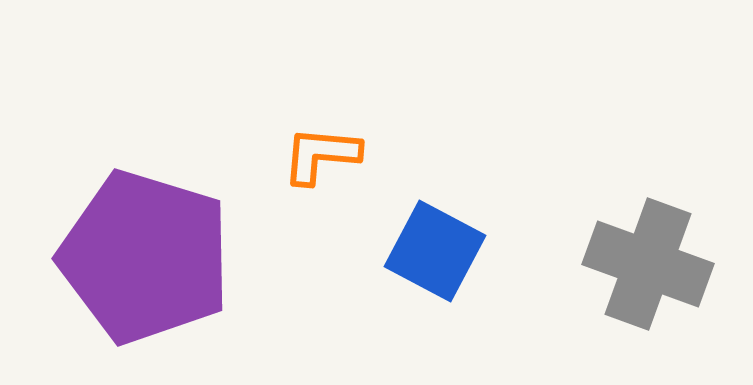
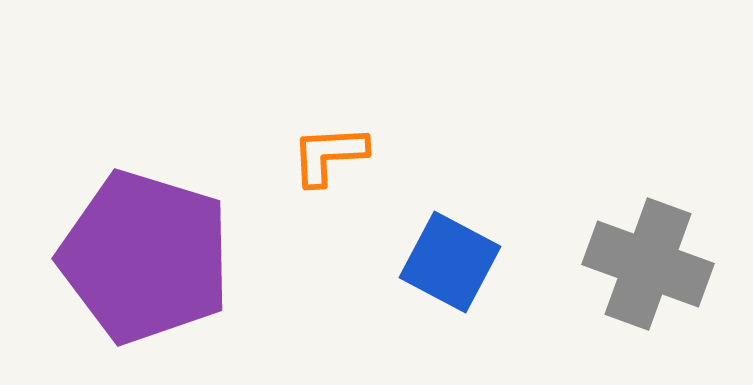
orange L-shape: moved 8 px right; rotated 8 degrees counterclockwise
blue square: moved 15 px right, 11 px down
